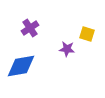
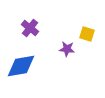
purple cross: rotated 18 degrees counterclockwise
